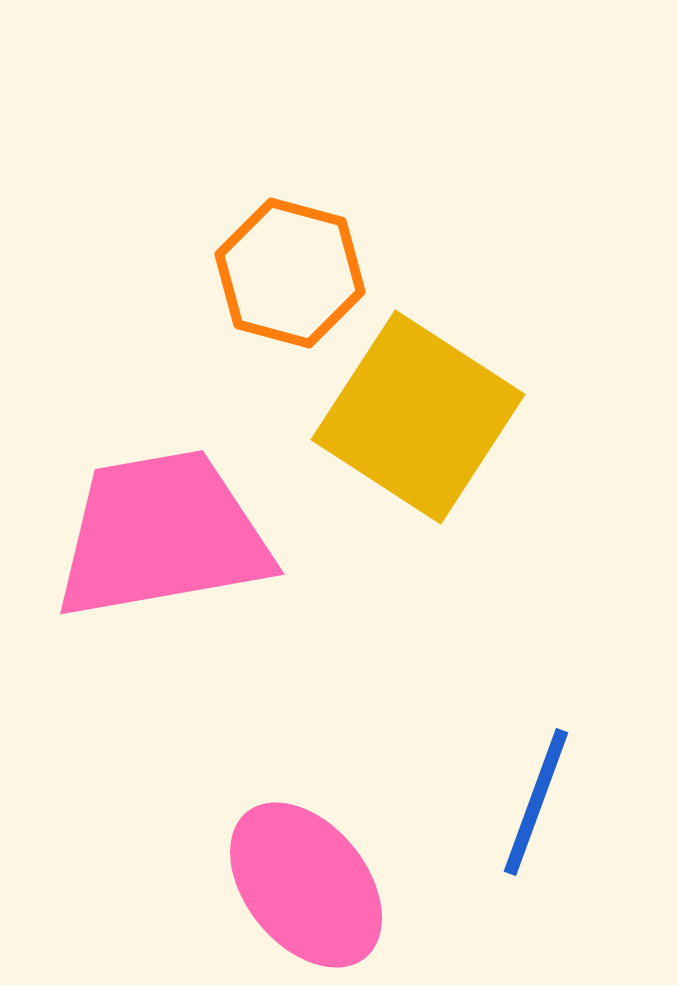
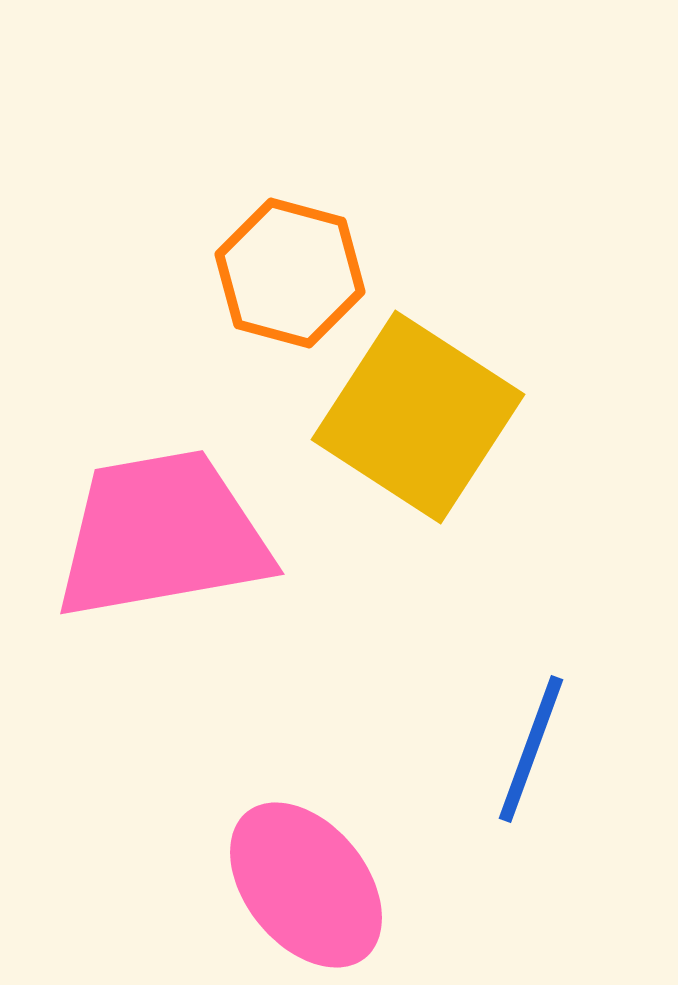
blue line: moved 5 px left, 53 px up
